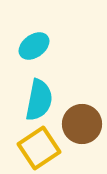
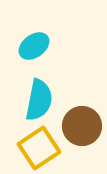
brown circle: moved 2 px down
